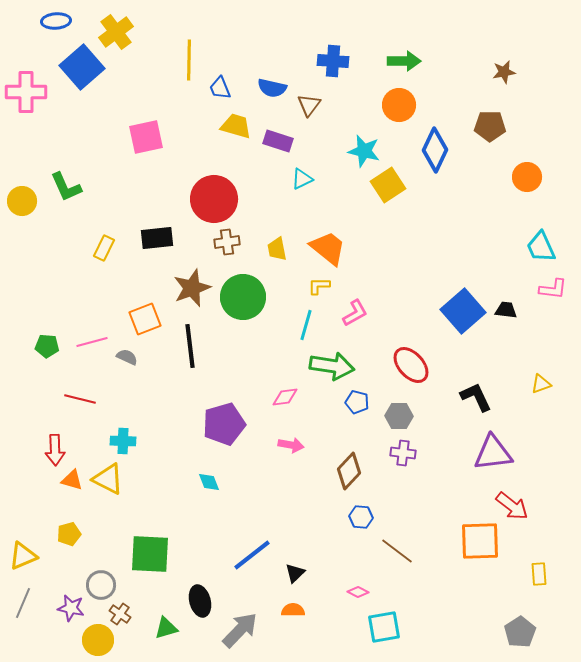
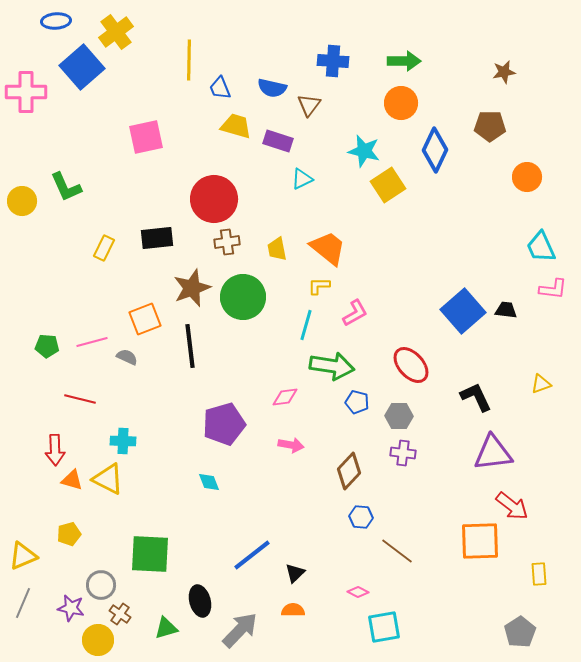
orange circle at (399, 105): moved 2 px right, 2 px up
